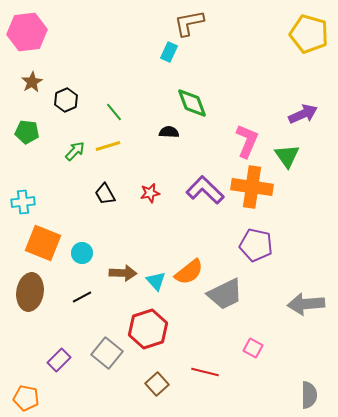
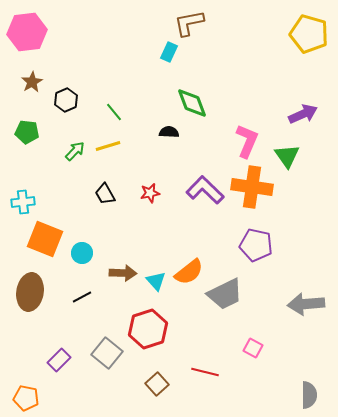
orange square: moved 2 px right, 4 px up
